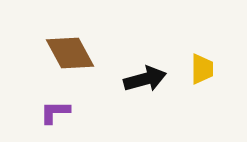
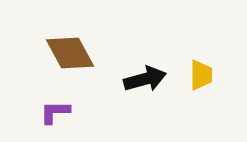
yellow trapezoid: moved 1 px left, 6 px down
